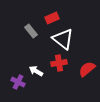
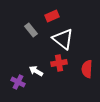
red rectangle: moved 2 px up
gray rectangle: moved 1 px up
red semicircle: rotated 48 degrees counterclockwise
